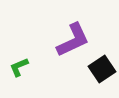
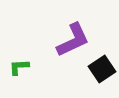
green L-shape: rotated 20 degrees clockwise
